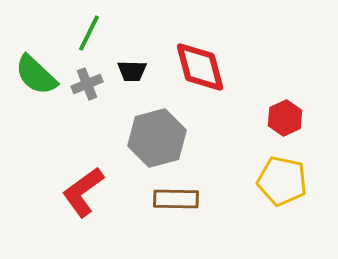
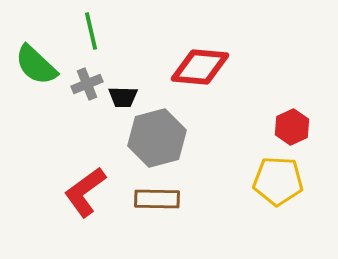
green line: moved 2 px right, 2 px up; rotated 39 degrees counterclockwise
red diamond: rotated 70 degrees counterclockwise
black trapezoid: moved 9 px left, 26 px down
green semicircle: moved 10 px up
red hexagon: moved 7 px right, 9 px down
yellow pentagon: moved 4 px left; rotated 9 degrees counterclockwise
red L-shape: moved 2 px right
brown rectangle: moved 19 px left
